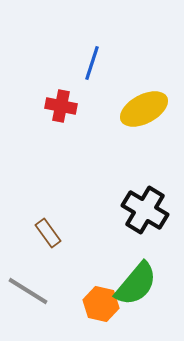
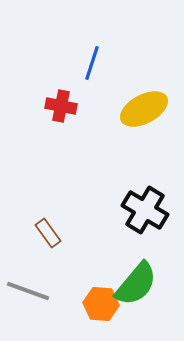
gray line: rotated 12 degrees counterclockwise
orange hexagon: rotated 8 degrees counterclockwise
